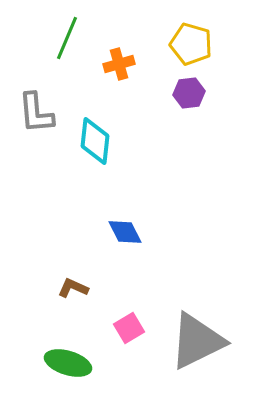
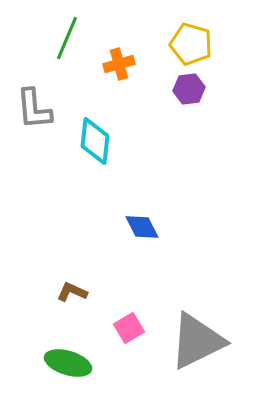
purple hexagon: moved 4 px up
gray L-shape: moved 2 px left, 4 px up
blue diamond: moved 17 px right, 5 px up
brown L-shape: moved 1 px left, 4 px down
